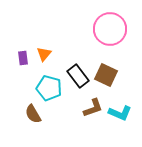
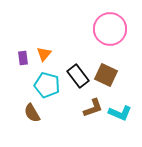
cyan pentagon: moved 2 px left, 3 px up
brown semicircle: moved 1 px left, 1 px up
